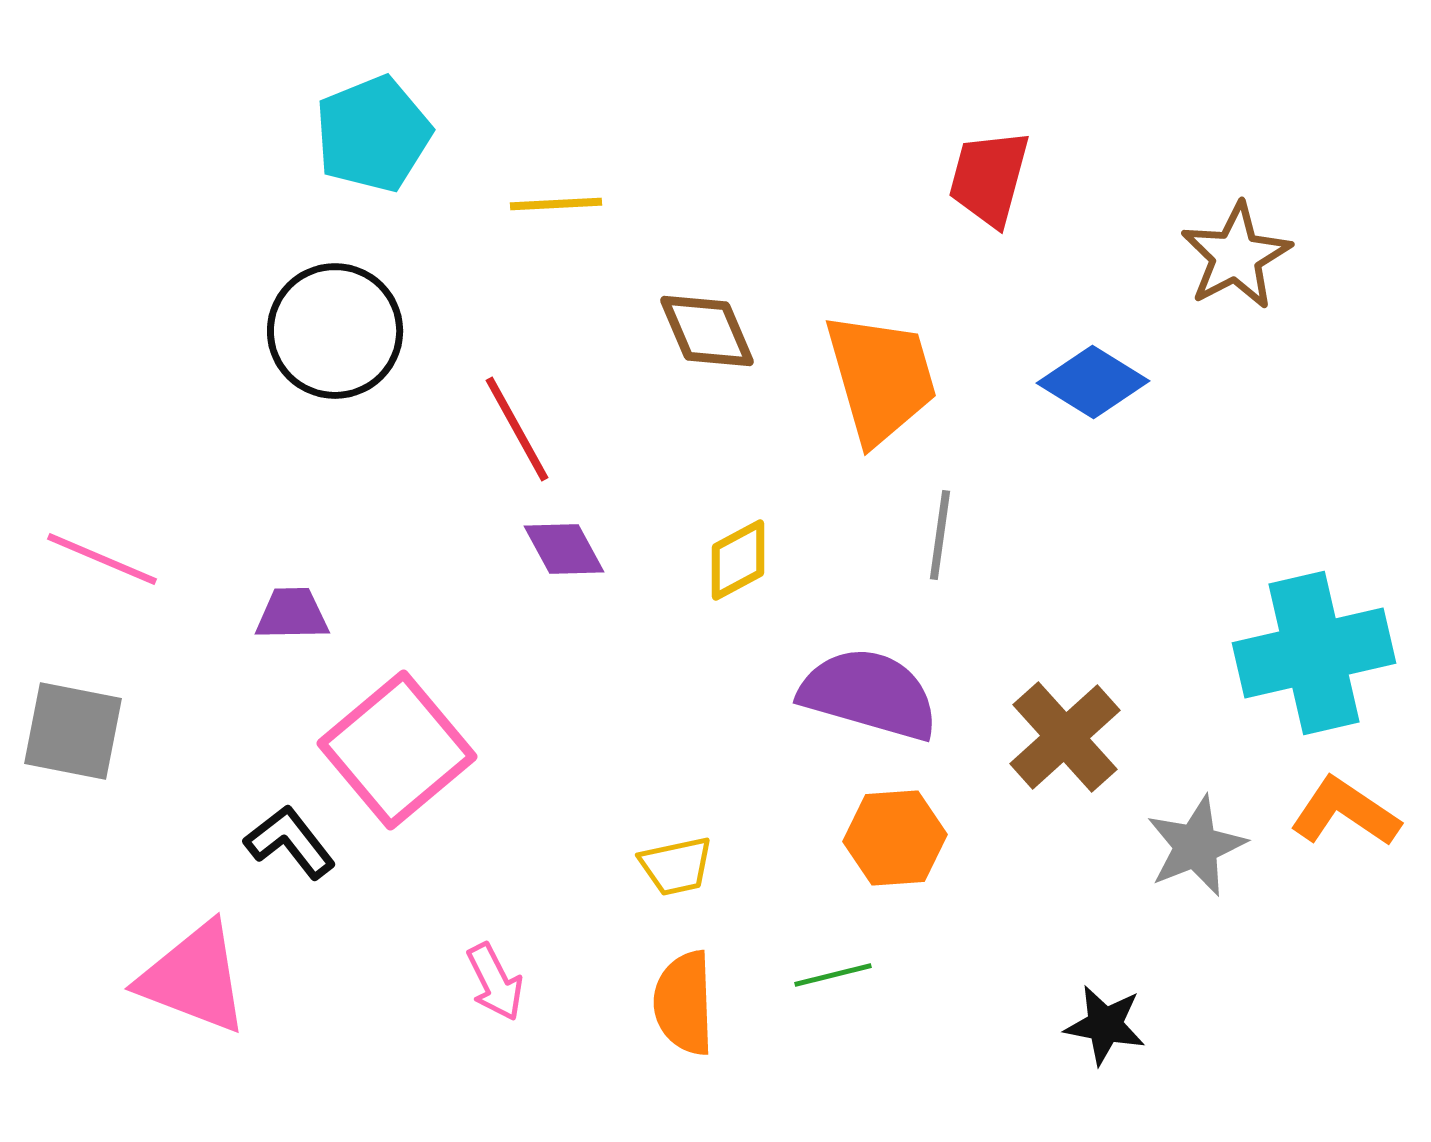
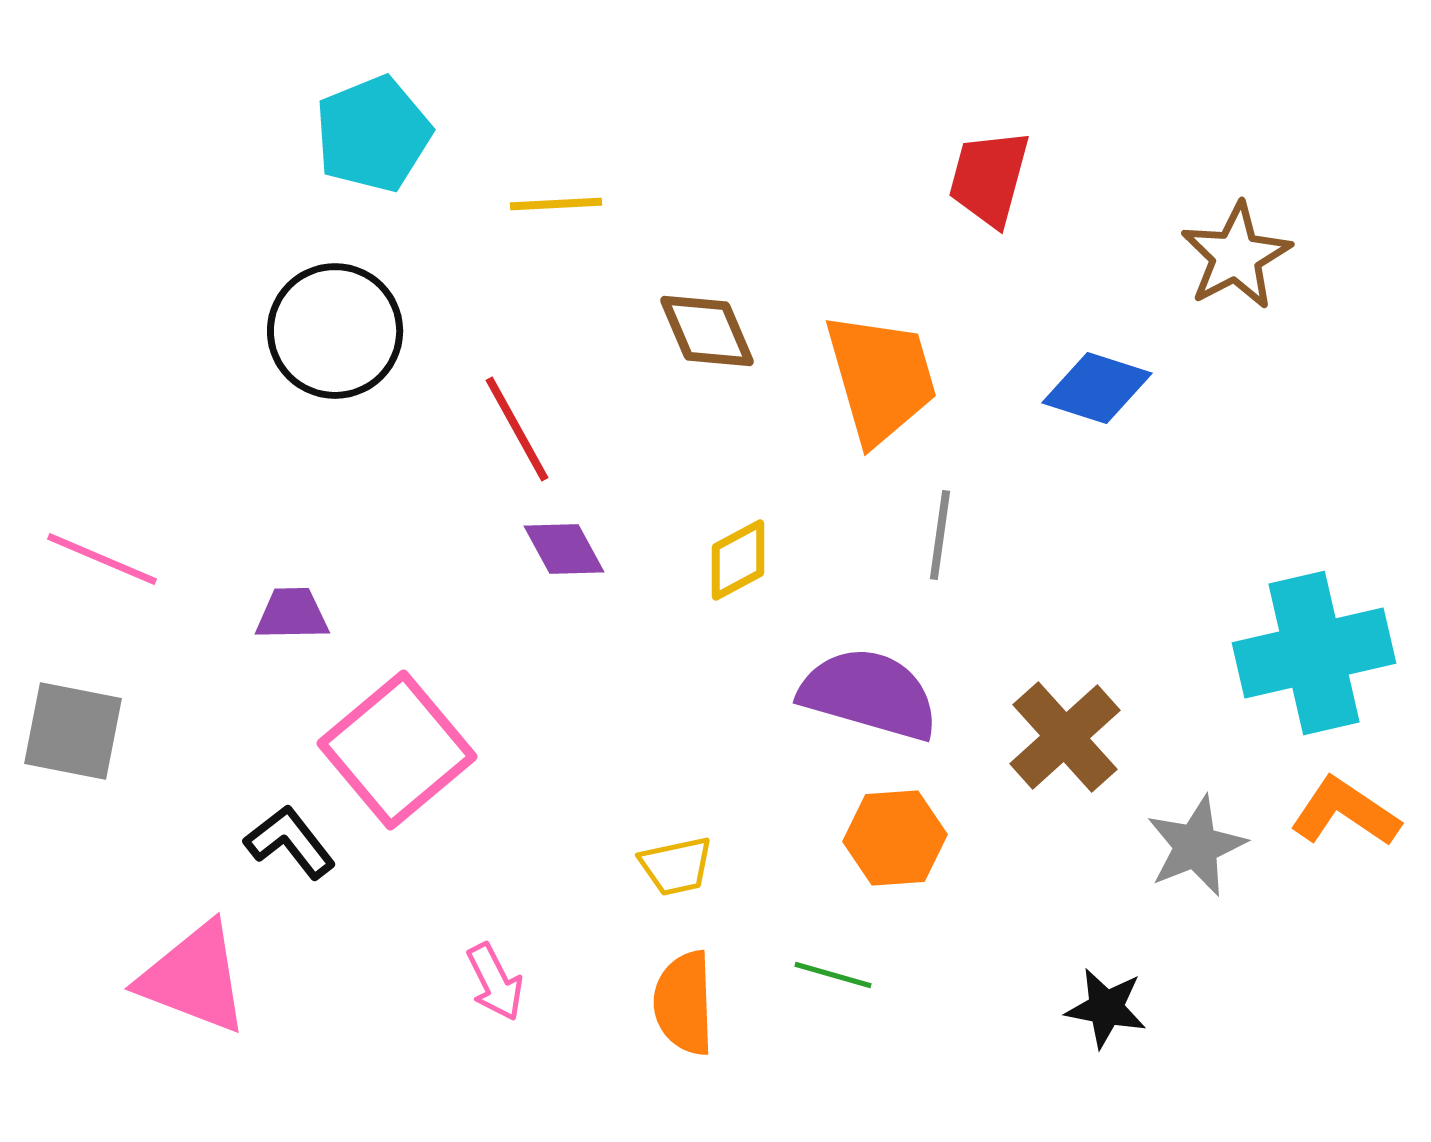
blue diamond: moved 4 px right, 6 px down; rotated 14 degrees counterclockwise
green line: rotated 30 degrees clockwise
black star: moved 1 px right, 17 px up
